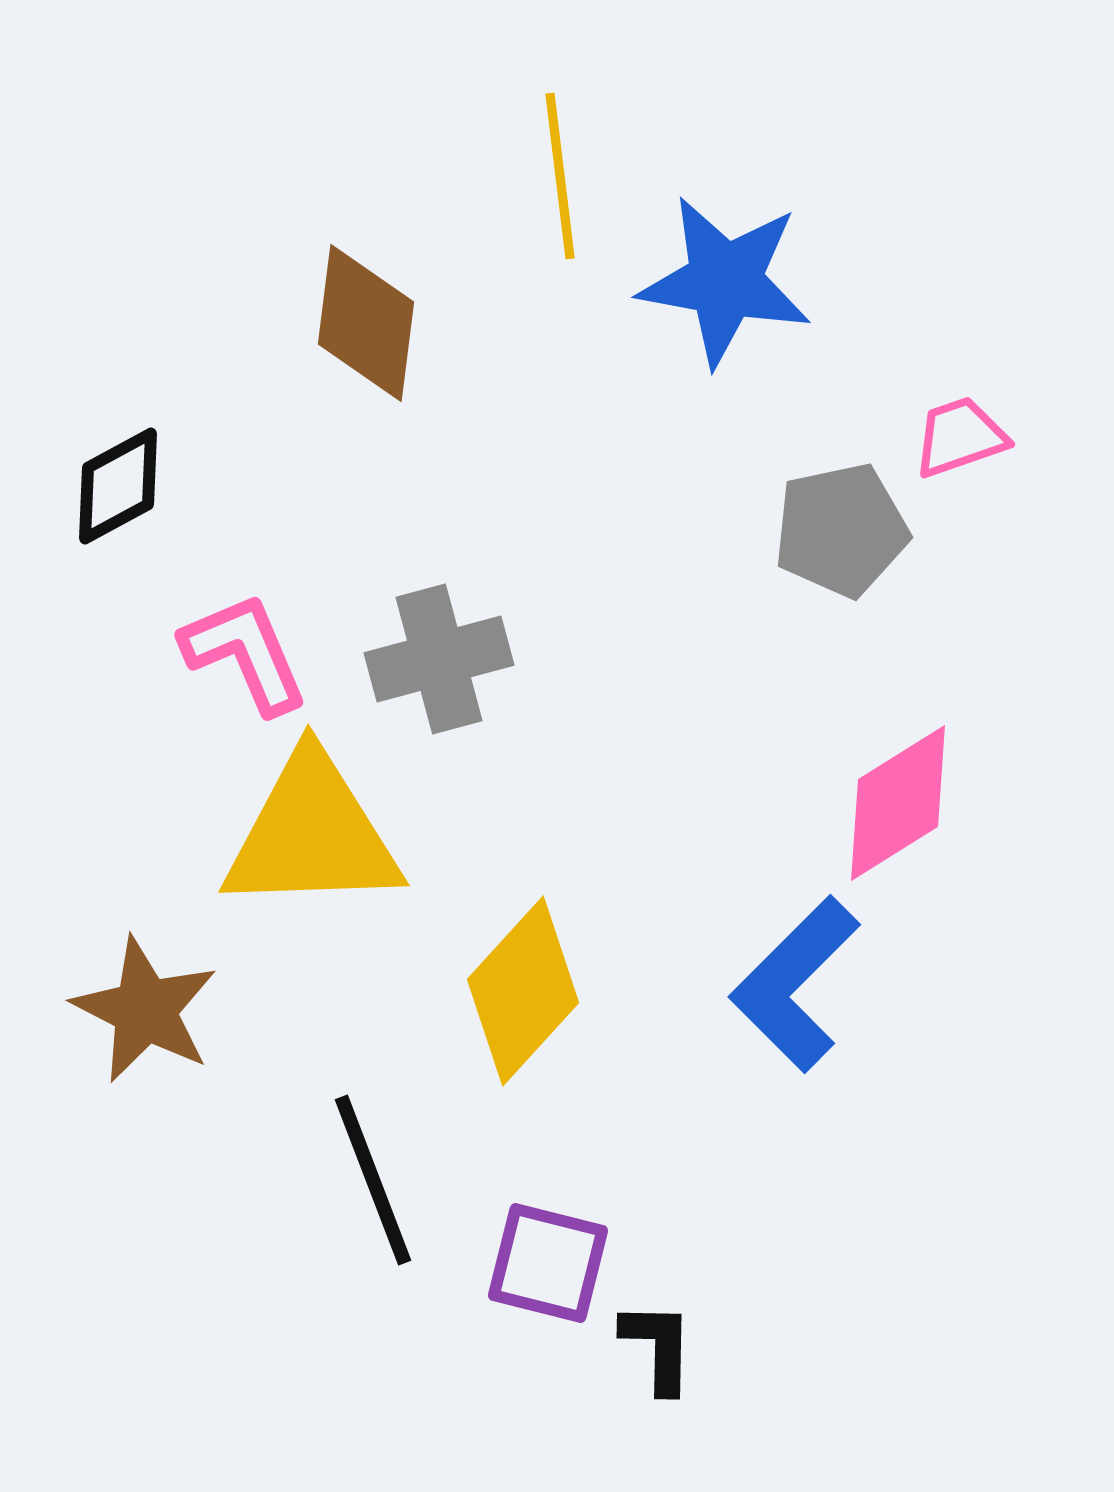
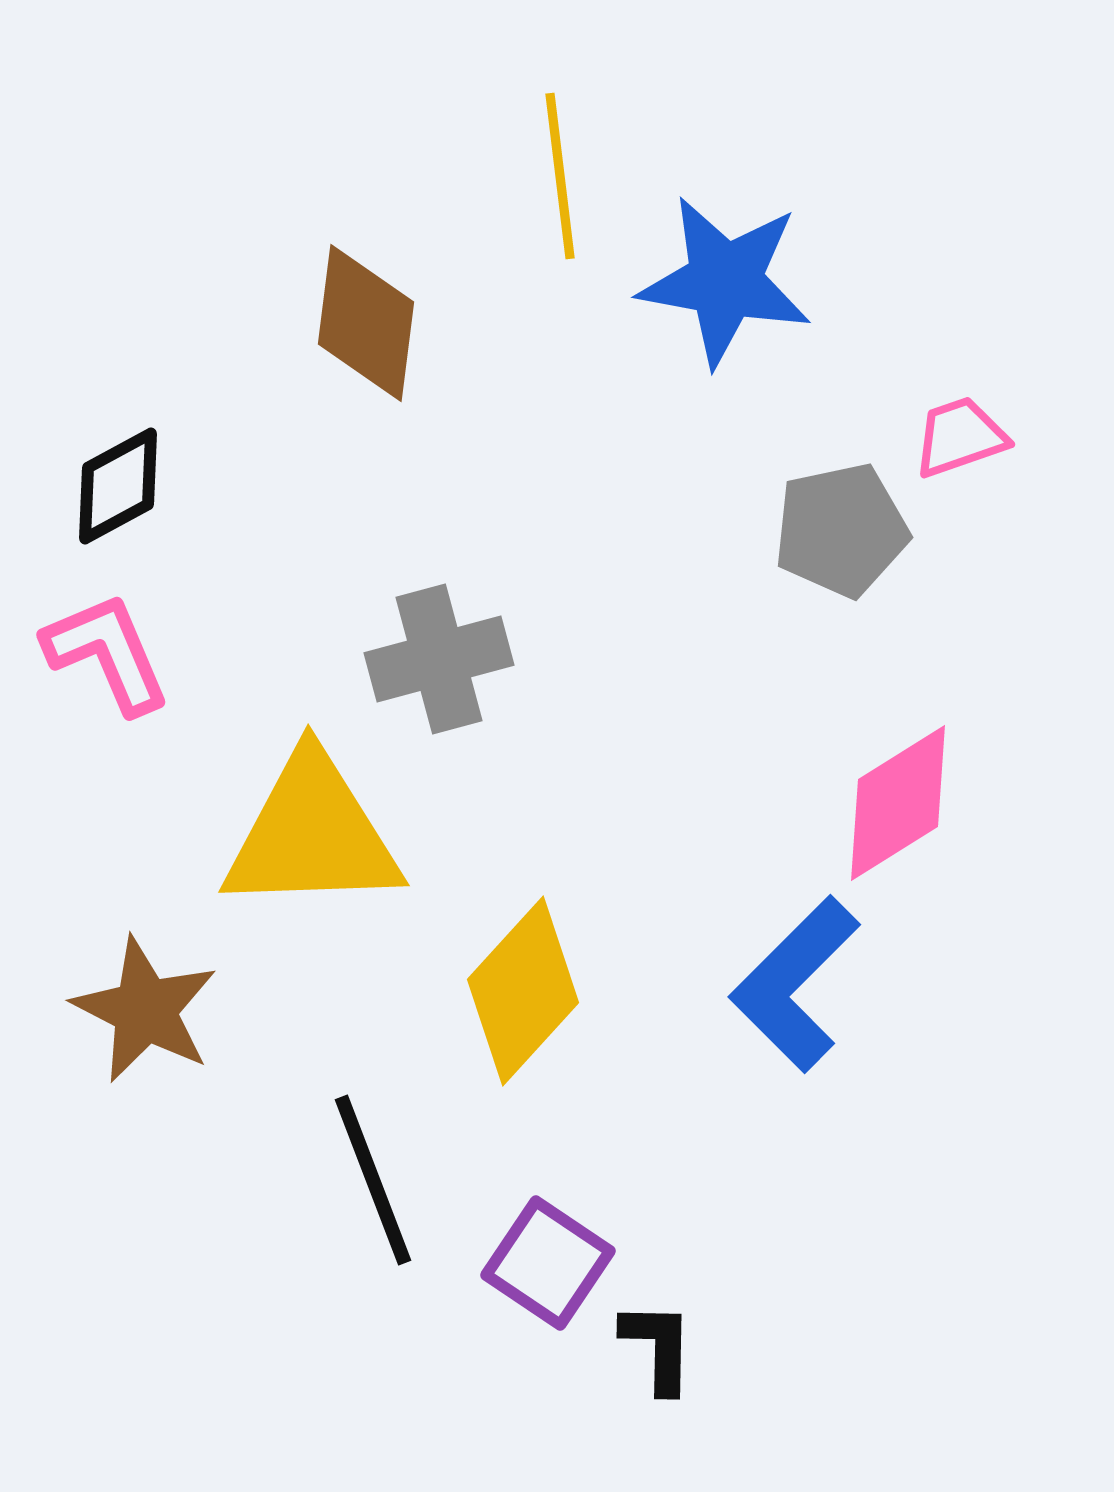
pink L-shape: moved 138 px left
purple square: rotated 20 degrees clockwise
